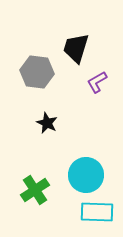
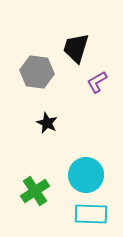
green cross: moved 1 px down
cyan rectangle: moved 6 px left, 2 px down
